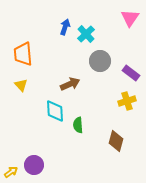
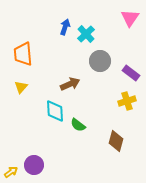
yellow triangle: moved 2 px down; rotated 24 degrees clockwise
green semicircle: rotated 49 degrees counterclockwise
